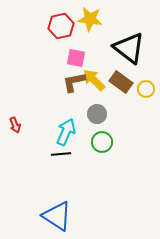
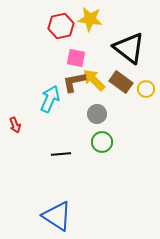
cyan arrow: moved 16 px left, 33 px up
